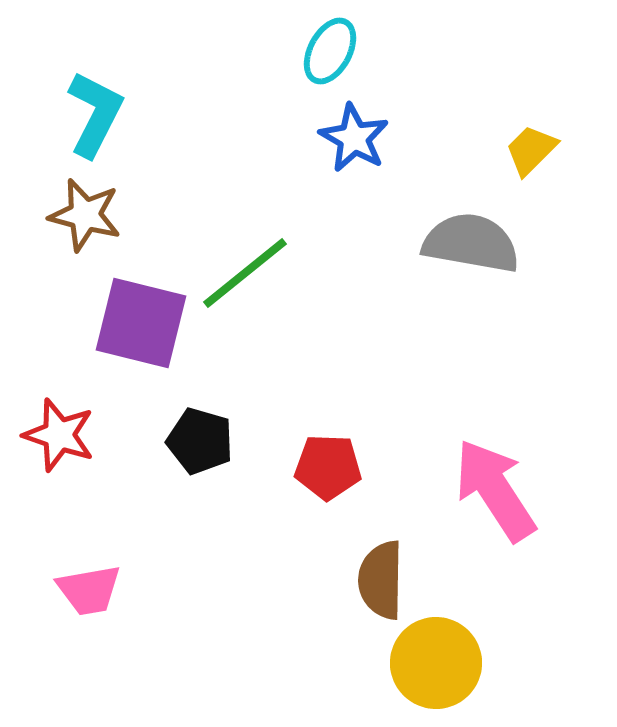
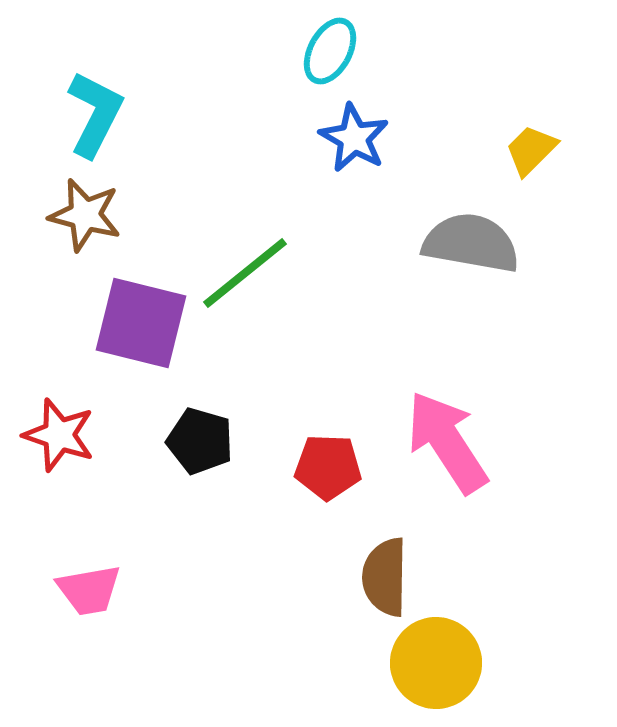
pink arrow: moved 48 px left, 48 px up
brown semicircle: moved 4 px right, 3 px up
